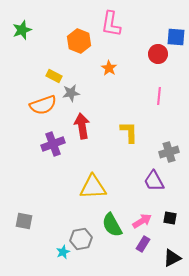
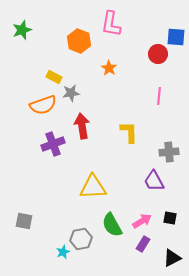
yellow rectangle: moved 1 px down
gray cross: rotated 12 degrees clockwise
